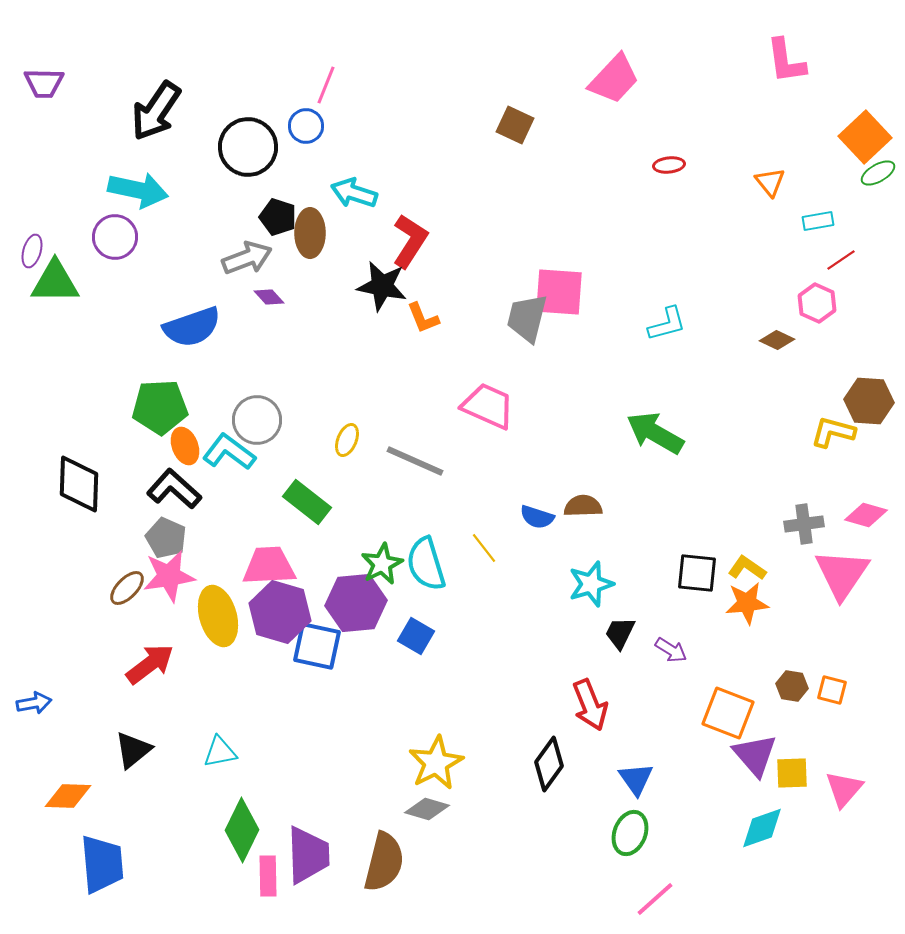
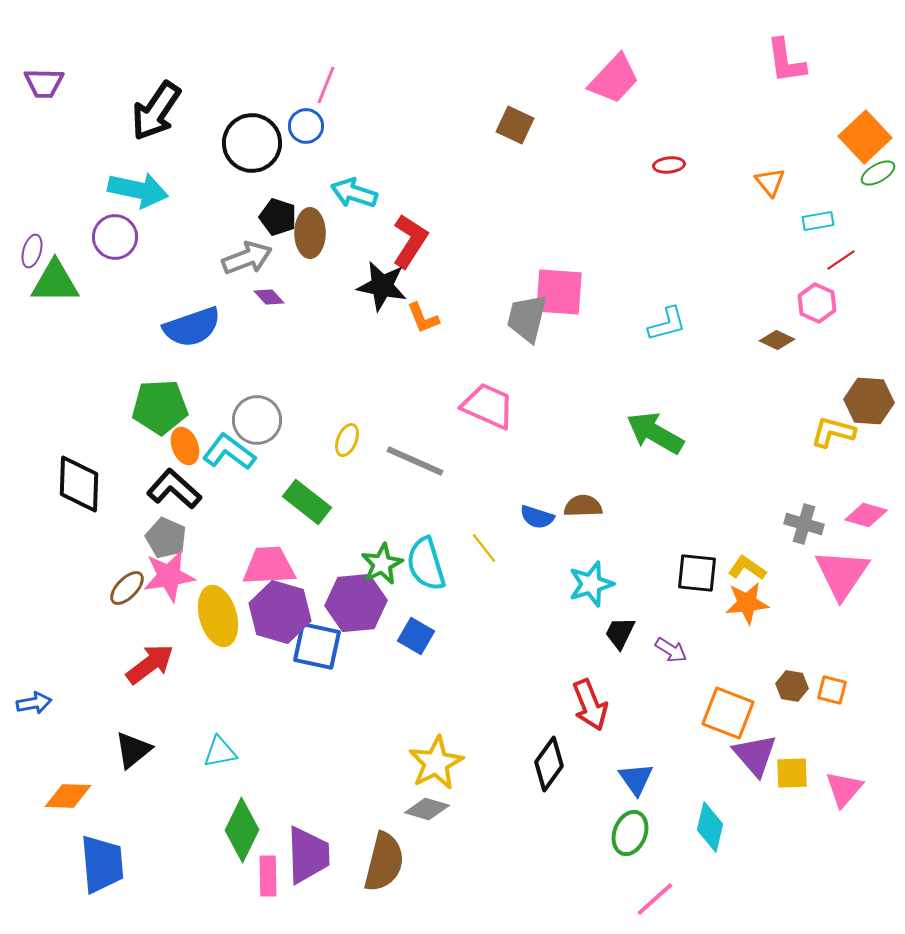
black circle at (248, 147): moved 4 px right, 4 px up
gray cross at (804, 524): rotated 24 degrees clockwise
cyan diamond at (762, 828): moved 52 px left, 1 px up; rotated 57 degrees counterclockwise
